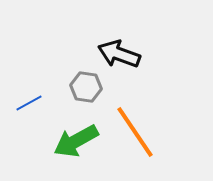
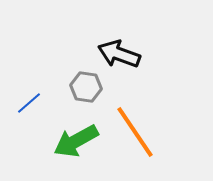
blue line: rotated 12 degrees counterclockwise
